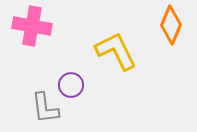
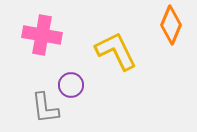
pink cross: moved 10 px right, 9 px down
